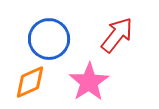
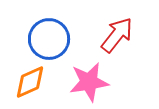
pink star: rotated 24 degrees clockwise
